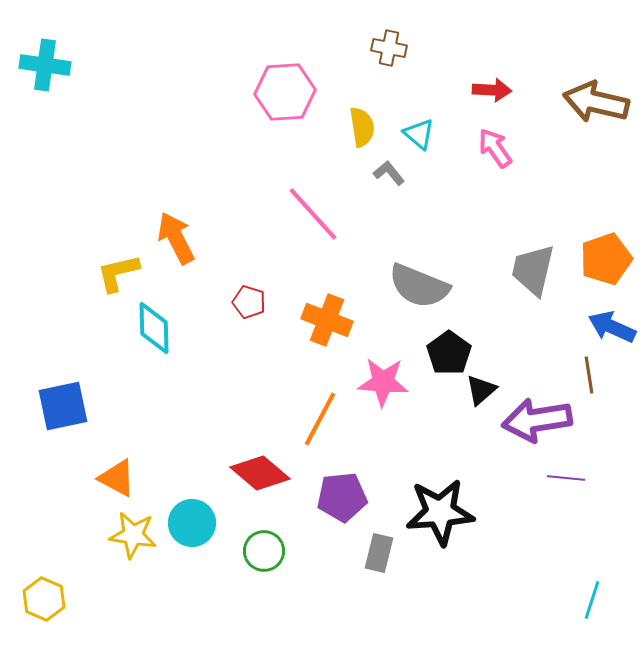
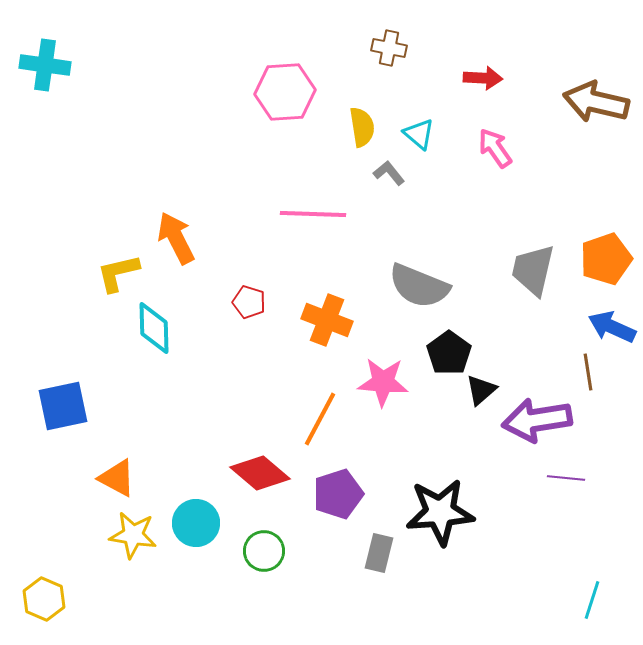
red arrow: moved 9 px left, 12 px up
pink line: rotated 46 degrees counterclockwise
brown line: moved 1 px left, 3 px up
purple pentagon: moved 4 px left, 3 px up; rotated 12 degrees counterclockwise
cyan circle: moved 4 px right
